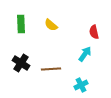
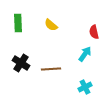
green rectangle: moved 3 px left, 1 px up
cyan cross: moved 4 px right, 2 px down
